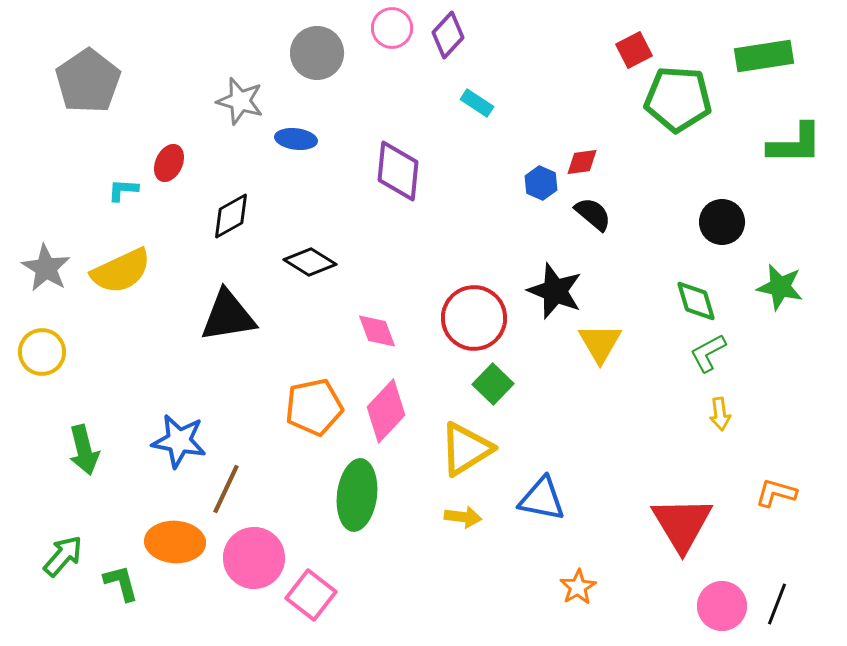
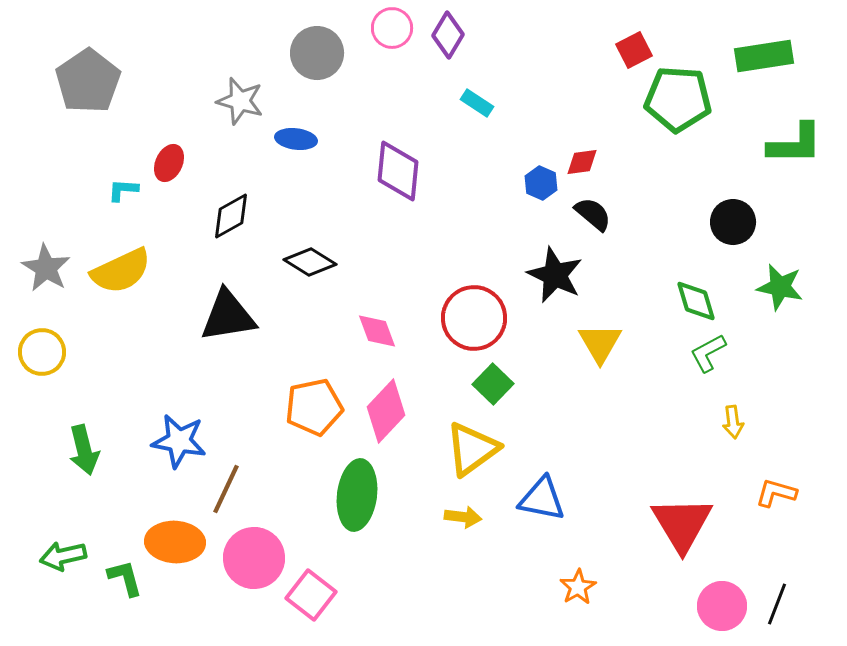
purple diamond at (448, 35): rotated 12 degrees counterclockwise
black circle at (722, 222): moved 11 px right
black star at (555, 291): moved 16 px up; rotated 4 degrees clockwise
yellow arrow at (720, 414): moved 13 px right, 8 px down
yellow triangle at (466, 449): moved 6 px right; rotated 4 degrees counterclockwise
green arrow at (63, 556): rotated 144 degrees counterclockwise
green L-shape at (121, 583): moved 4 px right, 5 px up
